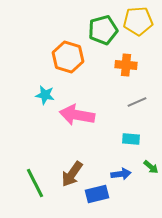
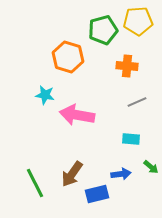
orange cross: moved 1 px right, 1 px down
